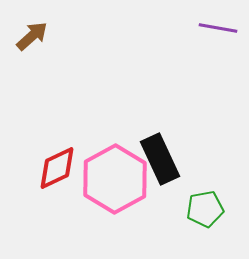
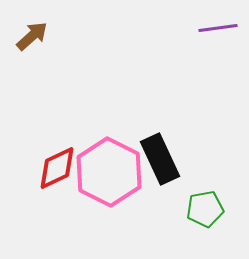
purple line: rotated 18 degrees counterclockwise
pink hexagon: moved 6 px left, 7 px up; rotated 4 degrees counterclockwise
